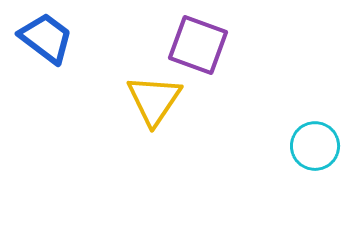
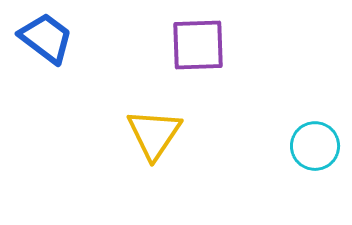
purple square: rotated 22 degrees counterclockwise
yellow triangle: moved 34 px down
